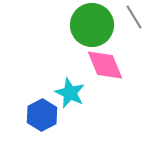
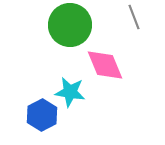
gray line: rotated 10 degrees clockwise
green circle: moved 22 px left
cyan star: moved 1 px up; rotated 16 degrees counterclockwise
